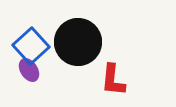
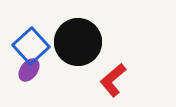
purple ellipse: rotated 70 degrees clockwise
red L-shape: rotated 44 degrees clockwise
